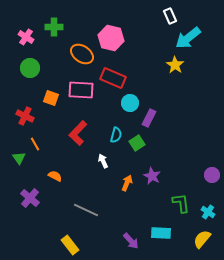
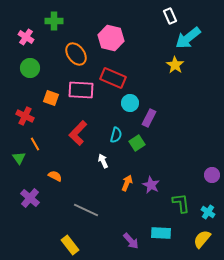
green cross: moved 6 px up
orange ellipse: moved 6 px left; rotated 20 degrees clockwise
purple star: moved 1 px left, 9 px down
